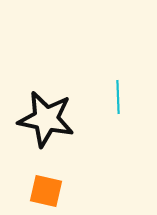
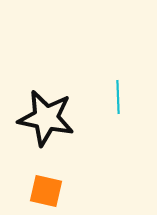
black star: moved 1 px up
